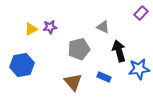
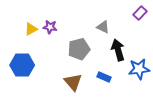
purple rectangle: moved 1 px left
purple star: rotated 16 degrees clockwise
black arrow: moved 1 px left, 1 px up
blue hexagon: rotated 10 degrees clockwise
